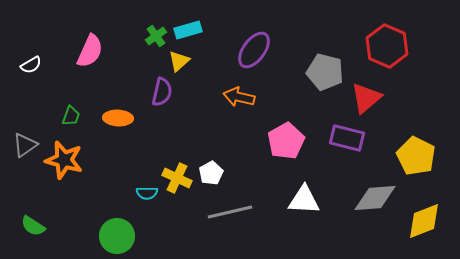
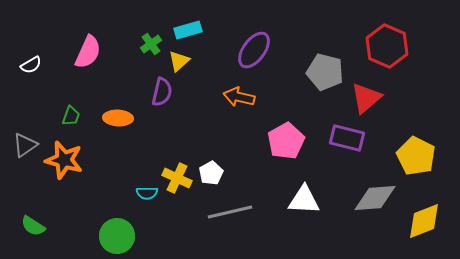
green cross: moved 5 px left, 8 px down
pink semicircle: moved 2 px left, 1 px down
